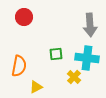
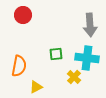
red circle: moved 1 px left, 2 px up
